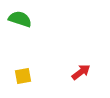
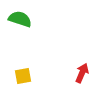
red arrow: moved 1 px right, 1 px down; rotated 30 degrees counterclockwise
